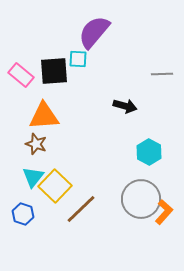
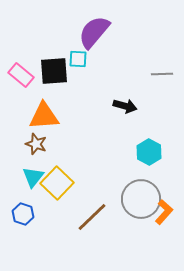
yellow square: moved 2 px right, 3 px up
brown line: moved 11 px right, 8 px down
